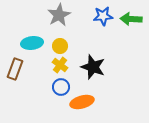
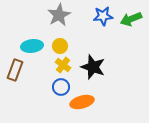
green arrow: rotated 25 degrees counterclockwise
cyan ellipse: moved 3 px down
yellow cross: moved 3 px right
brown rectangle: moved 1 px down
